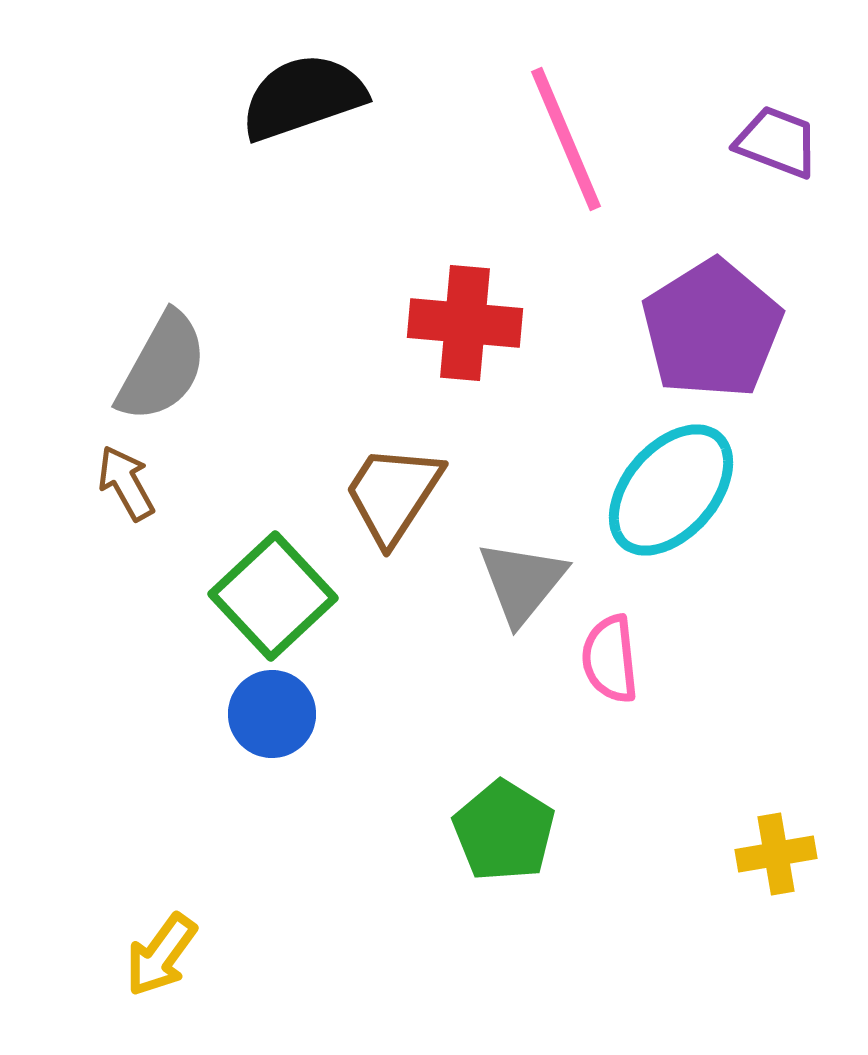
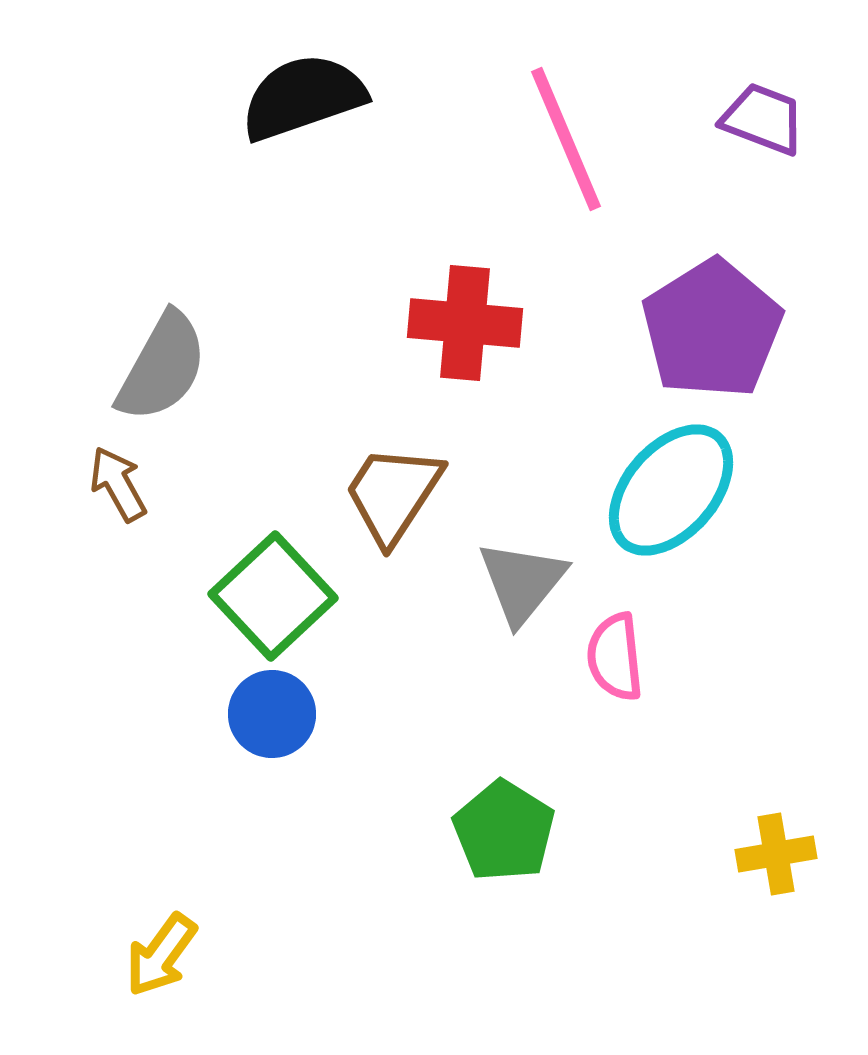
purple trapezoid: moved 14 px left, 23 px up
brown arrow: moved 8 px left, 1 px down
pink semicircle: moved 5 px right, 2 px up
